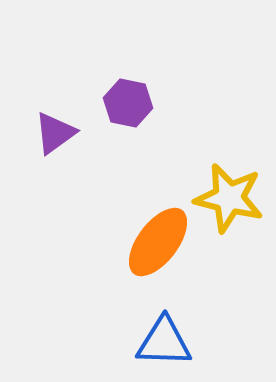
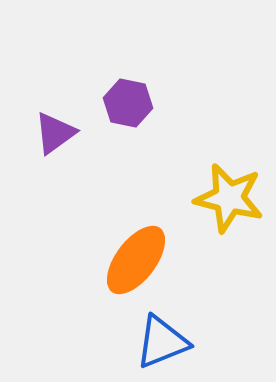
orange ellipse: moved 22 px left, 18 px down
blue triangle: moved 2 px left; rotated 24 degrees counterclockwise
